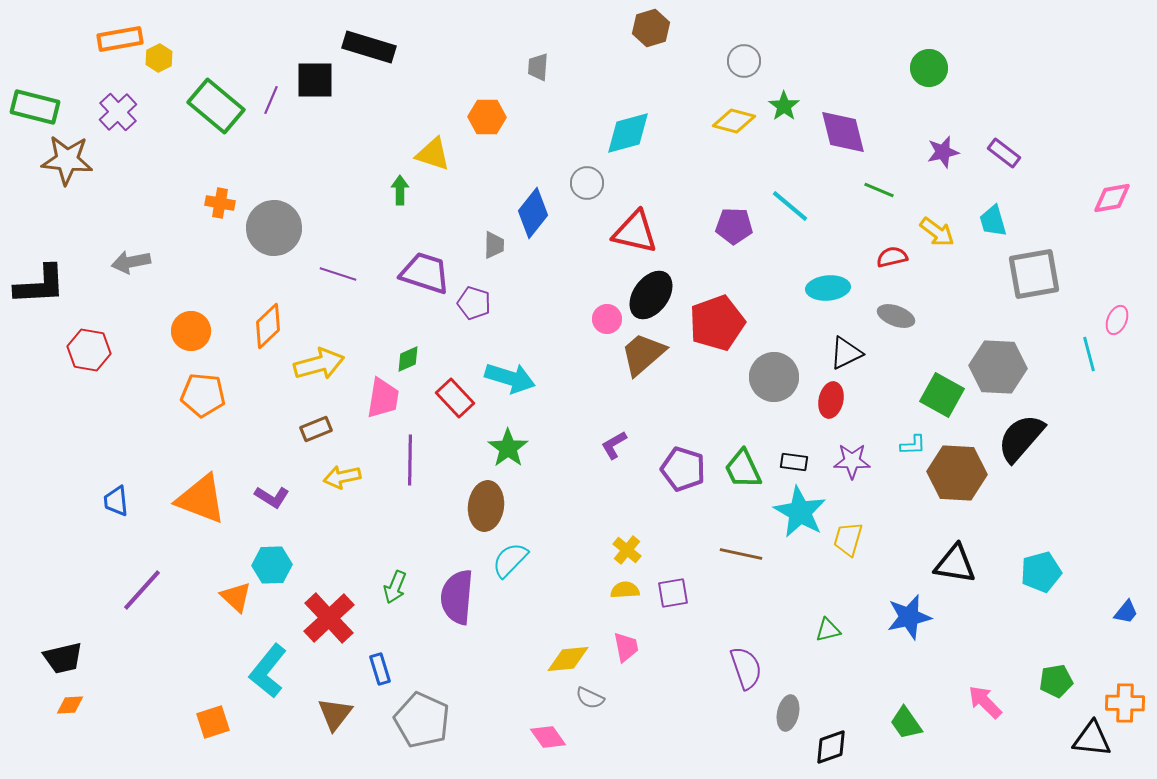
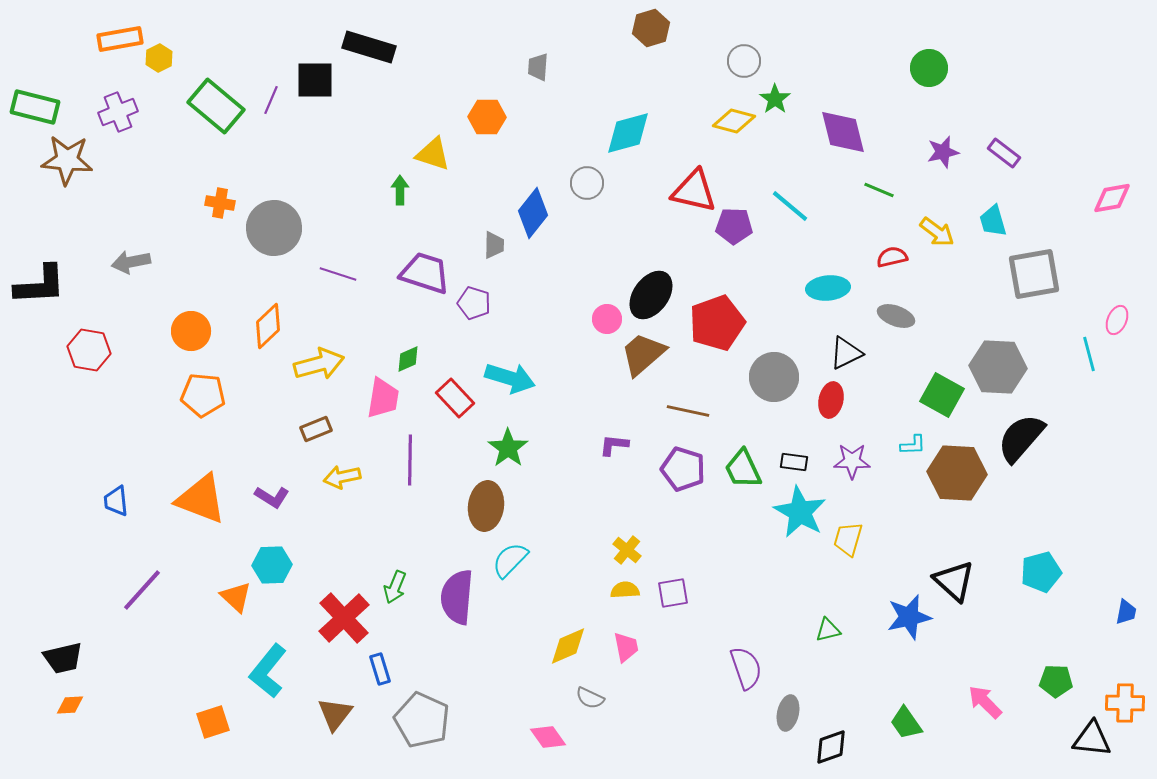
green star at (784, 106): moved 9 px left, 7 px up
purple cross at (118, 112): rotated 21 degrees clockwise
red triangle at (635, 232): moved 59 px right, 41 px up
purple L-shape at (614, 445): rotated 36 degrees clockwise
brown line at (741, 554): moved 53 px left, 143 px up
black triangle at (955, 564): moved 1 px left, 17 px down; rotated 33 degrees clockwise
blue trapezoid at (1126, 612): rotated 28 degrees counterclockwise
red cross at (329, 618): moved 15 px right
yellow diamond at (568, 659): moved 13 px up; rotated 18 degrees counterclockwise
green pentagon at (1056, 681): rotated 12 degrees clockwise
